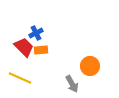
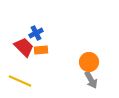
orange circle: moved 1 px left, 4 px up
yellow line: moved 3 px down
gray arrow: moved 19 px right, 4 px up
